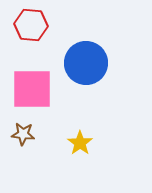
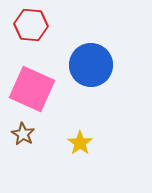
blue circle: moved 5 px right, 2 px down
pink square: rotated 24 degrees clockwise
brown star: rotated 25 degrees clockwise
